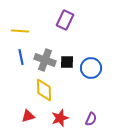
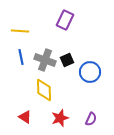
black square: moved 2 px up; rotated 24 degrees counterclockwise
blue circle: moved 1 px left, 4 px down
red triangle: moved 3 px left, 1 px down; rotated 48 degrees clockwise
